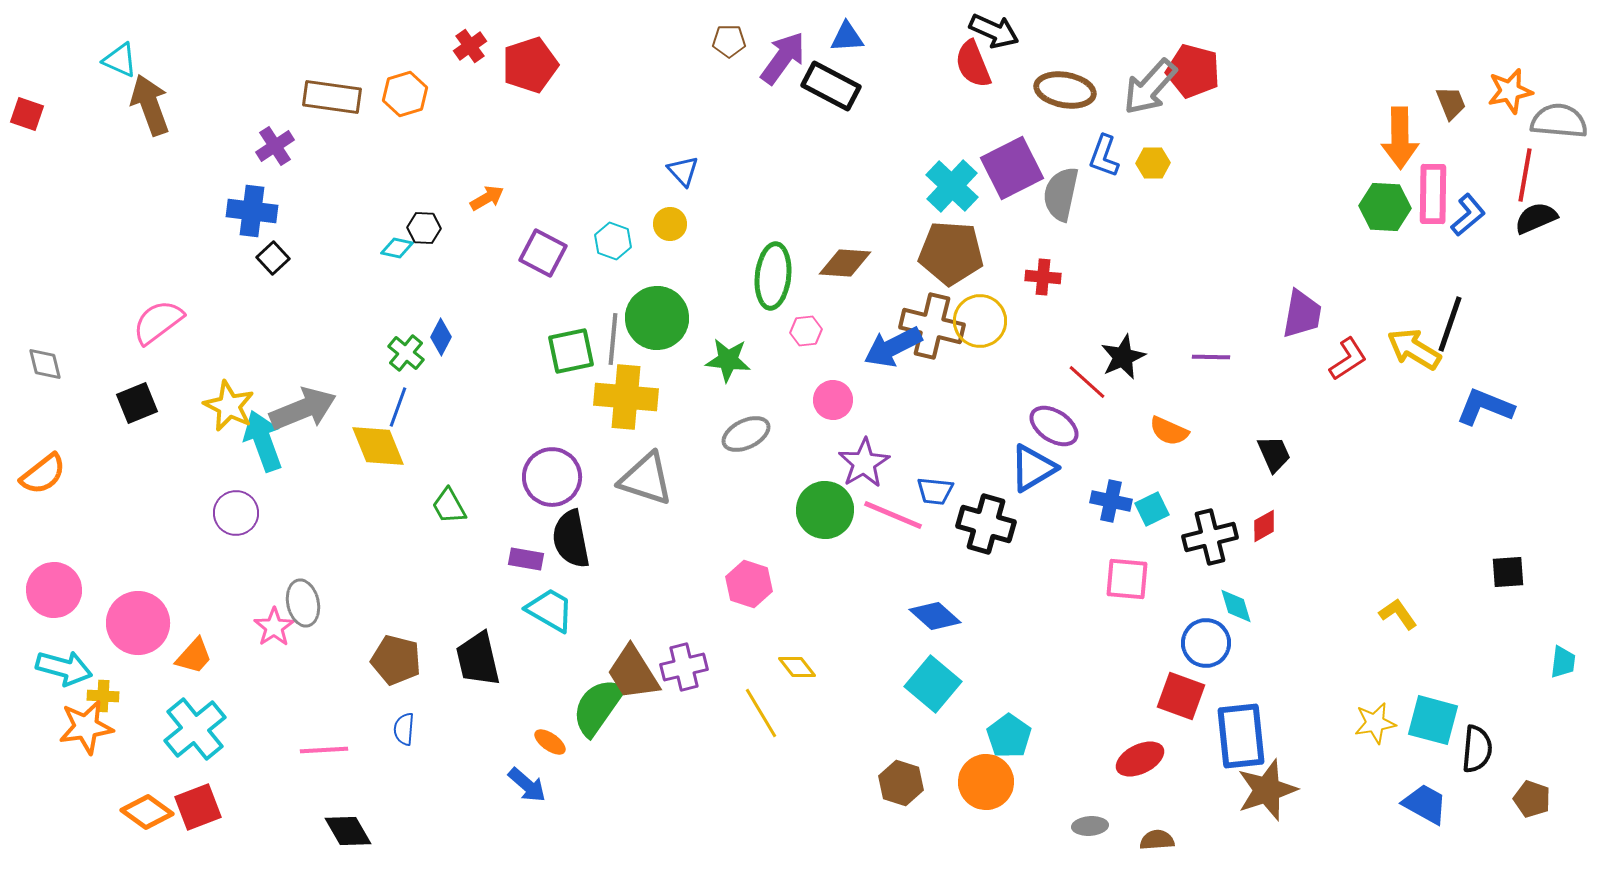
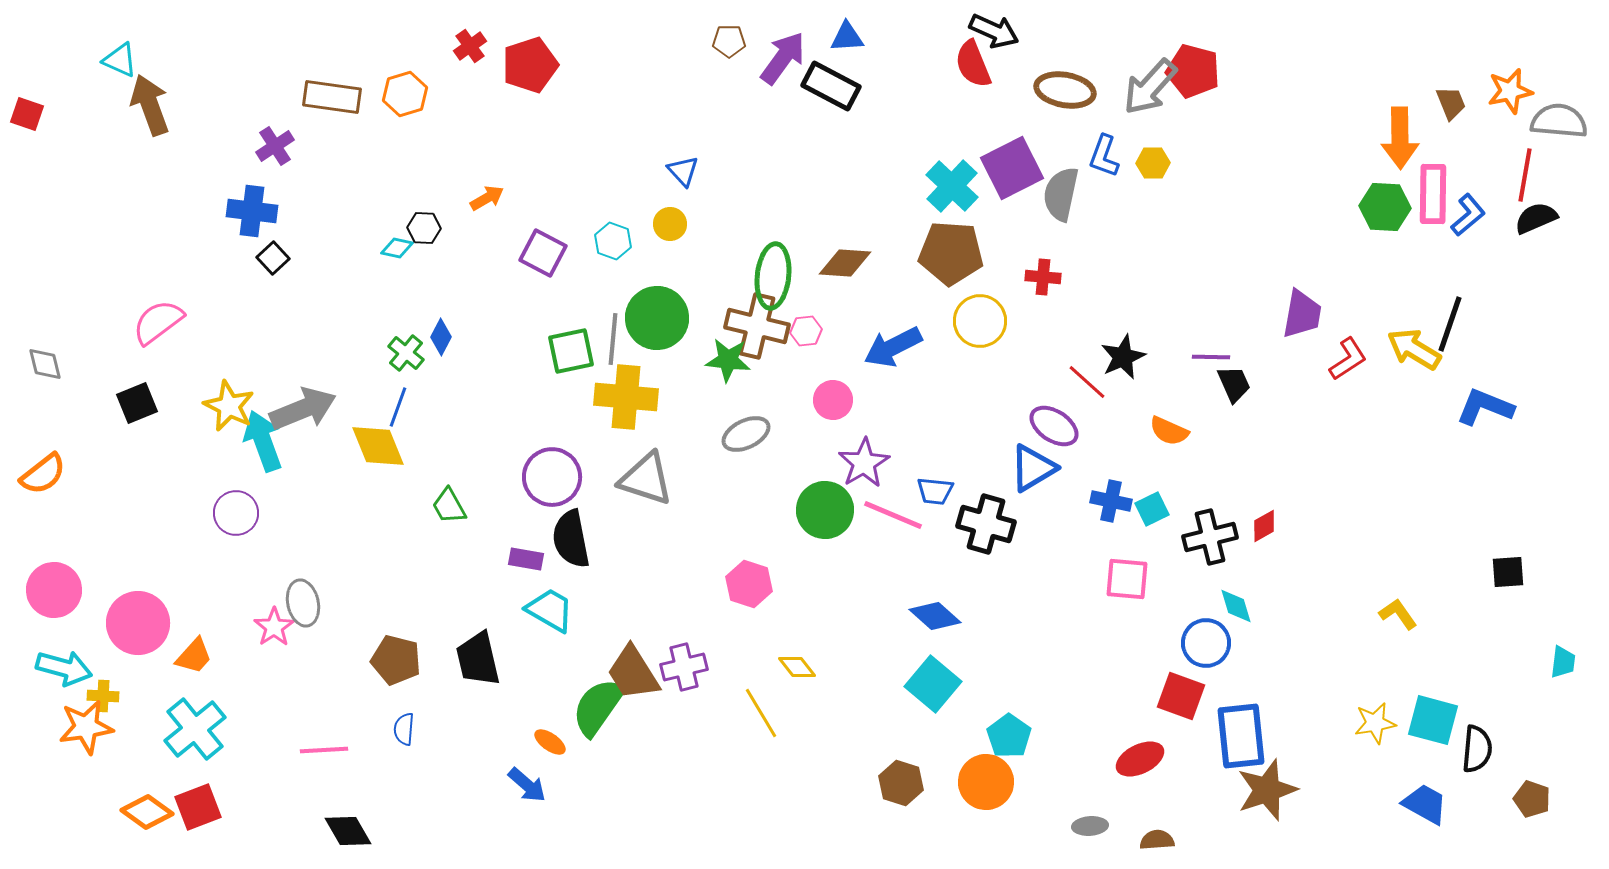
brown cross at (932, 326): moved 175 px left
black trapezoid at (1274, 454): moved 40 px left, 70 px up
